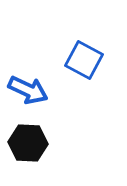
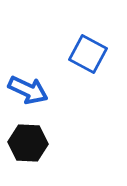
blue square: moved 4 px right, 6 px up
